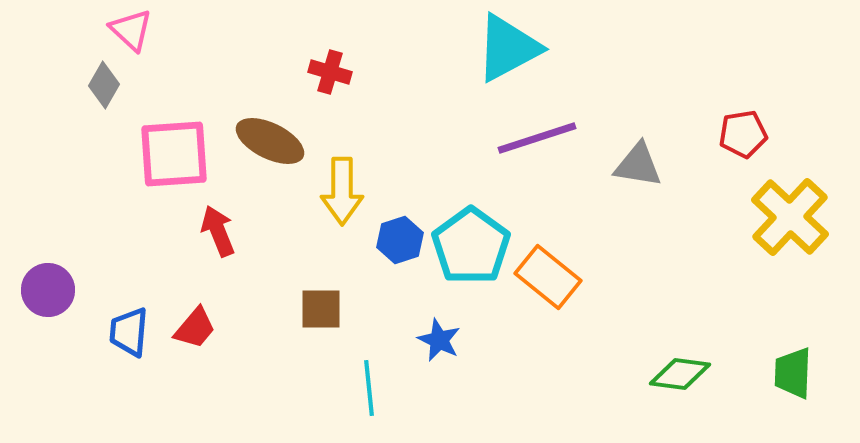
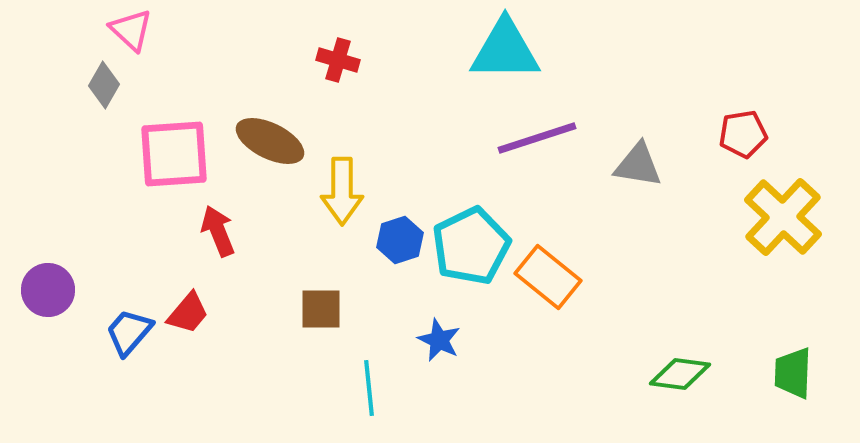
cyan triangle: moved 3 px left, 2 px down; rotated 28 degrees clockwise
red cross: moved 8 px right, 12 px up
yellow cross: moved 7 px left
cyan pentagon: rotated 10 degrees clockwise
red trapezoid: moved 7 px left, 15 px up
blue trapezoid: rotated 36 degrees clockwise
